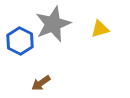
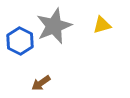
gray star: moved 1 px right, 2 px down
yellow triangle: moved 2 px right, 4 px up
